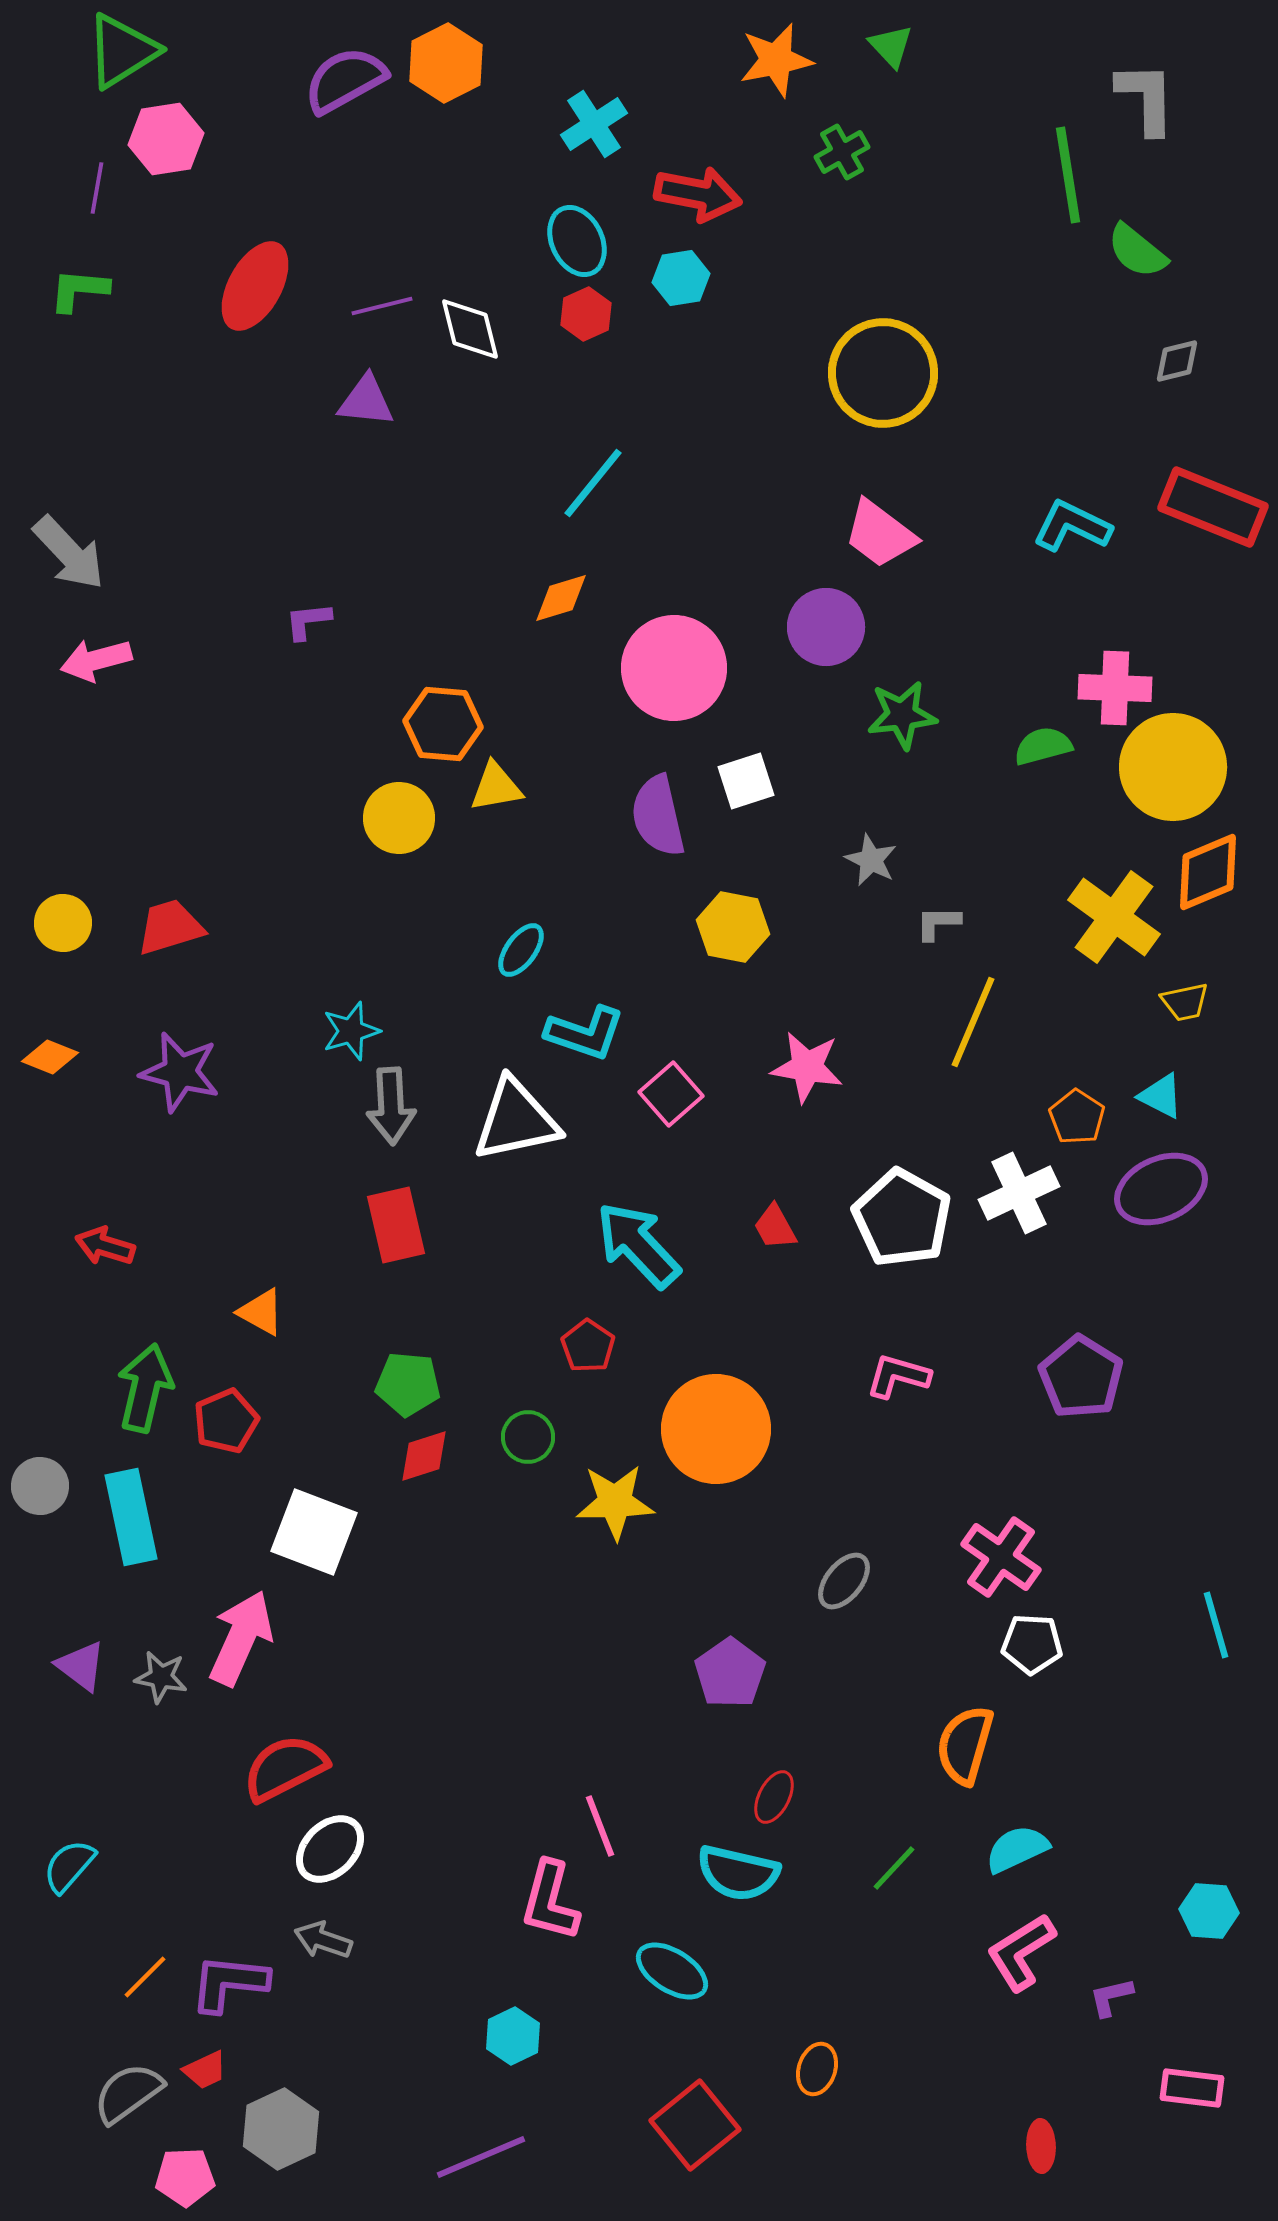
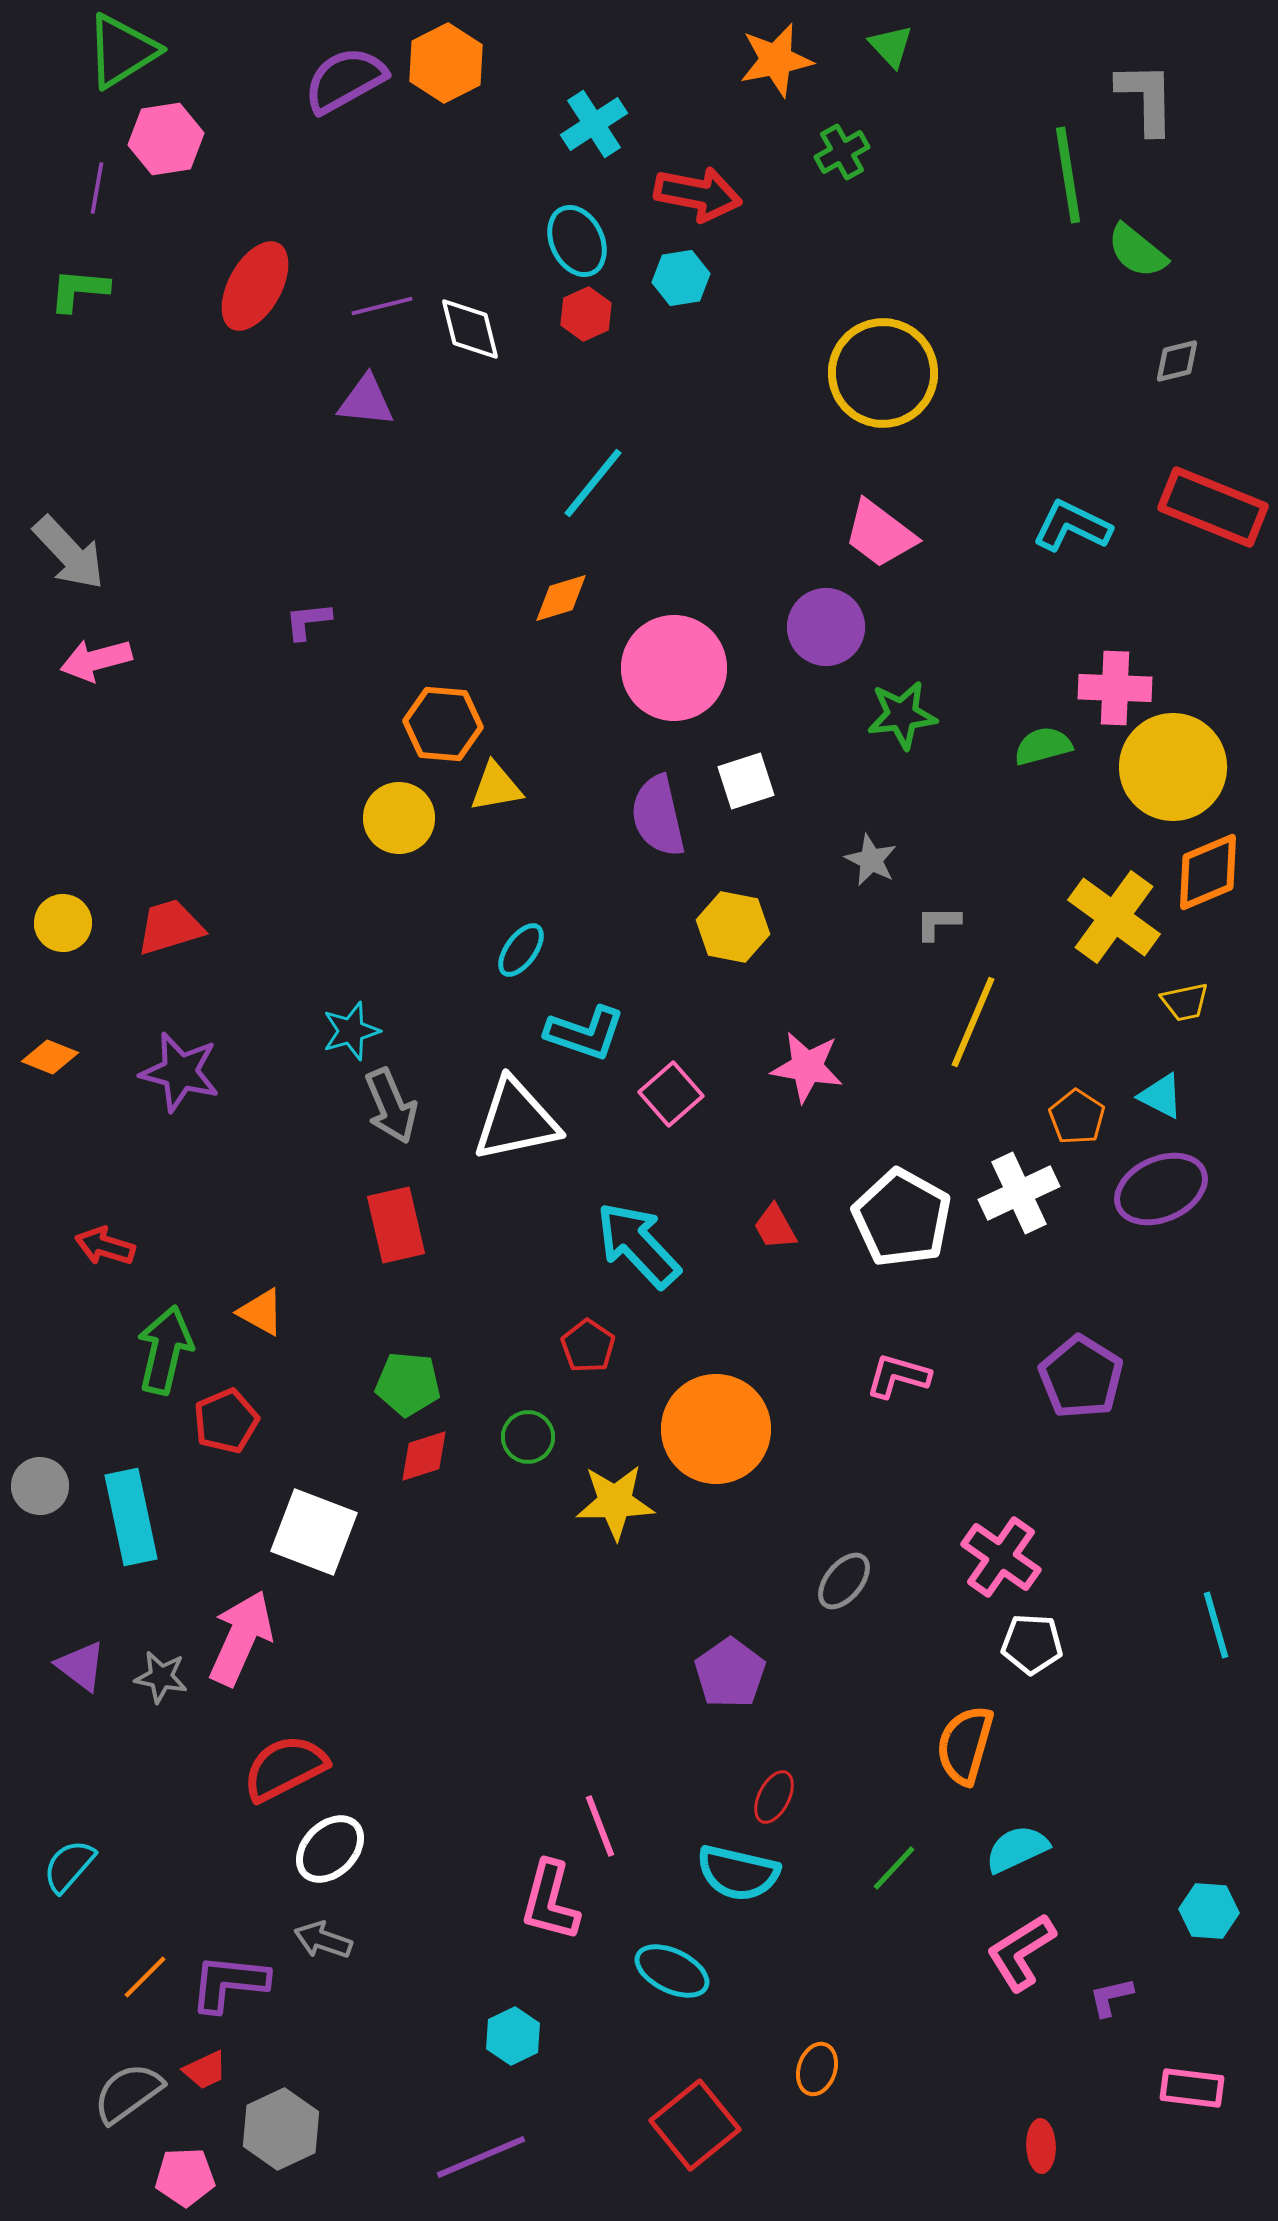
gray arrow at (391, 1106): rotated 20 degrees counterclockwise
green arrow at (145, 1388): moved 20 px right, 38 px up
cyan ellipse at (672, 1971): rotated 6 degrees counterclockwise
